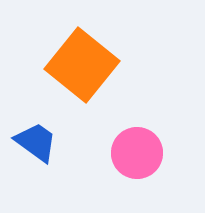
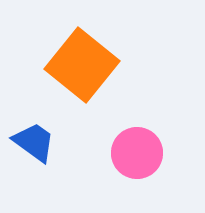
blue trapezoid: moved 2 px left
